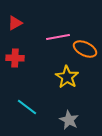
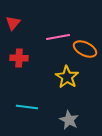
red triangle: moved 2 px left; rotated 21 degrees counterclockwise
red cross: moved 4 px right
cyan line: rotated 30 degrees counterclockwise
